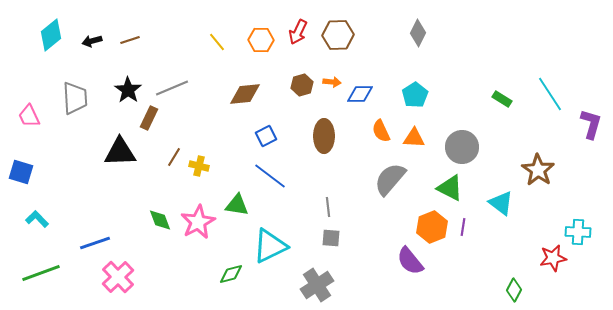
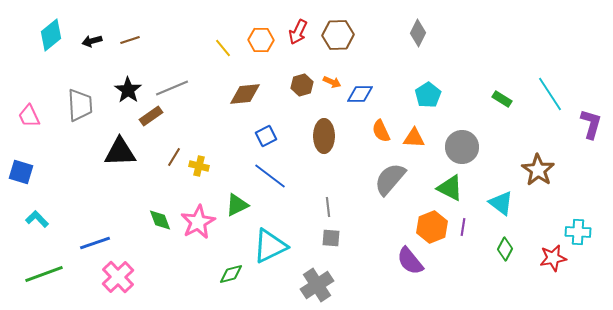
yellow line at (217, 42): moved 6 px right, 6 px down
orange arrow at (332, 82): rotated 18 degrees clockwise
cyan pentagon at (415, 95): moved 13 px right
gray trapezoid at (75, 98): moved 5 px right, 7 px down
brown rectangle at (149, 118): moved 2 px right, 2 px up; rotated 30 degrees clockwise
green triangle at (237, 205): rotated 35 degrees counterclockwise
green line at (41, 273): moved 3 px right, 1 px down
green diamond at (514, 290): moved 9 px left, 41 px up
